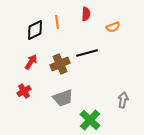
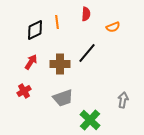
black line: rotated 35 degrees counterclockwise
brown cross: rotated 24 degrees clockwise
